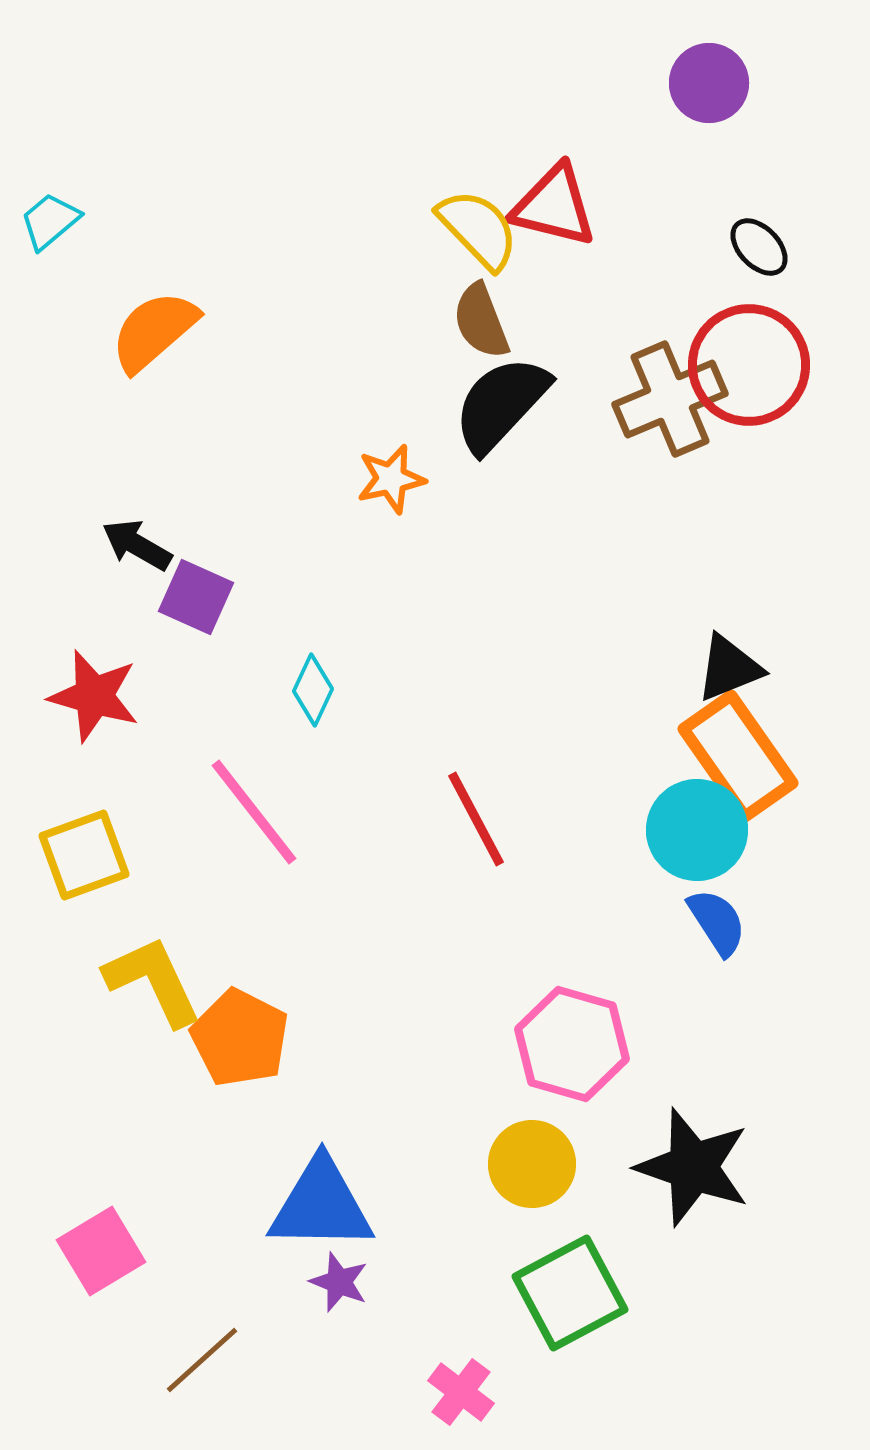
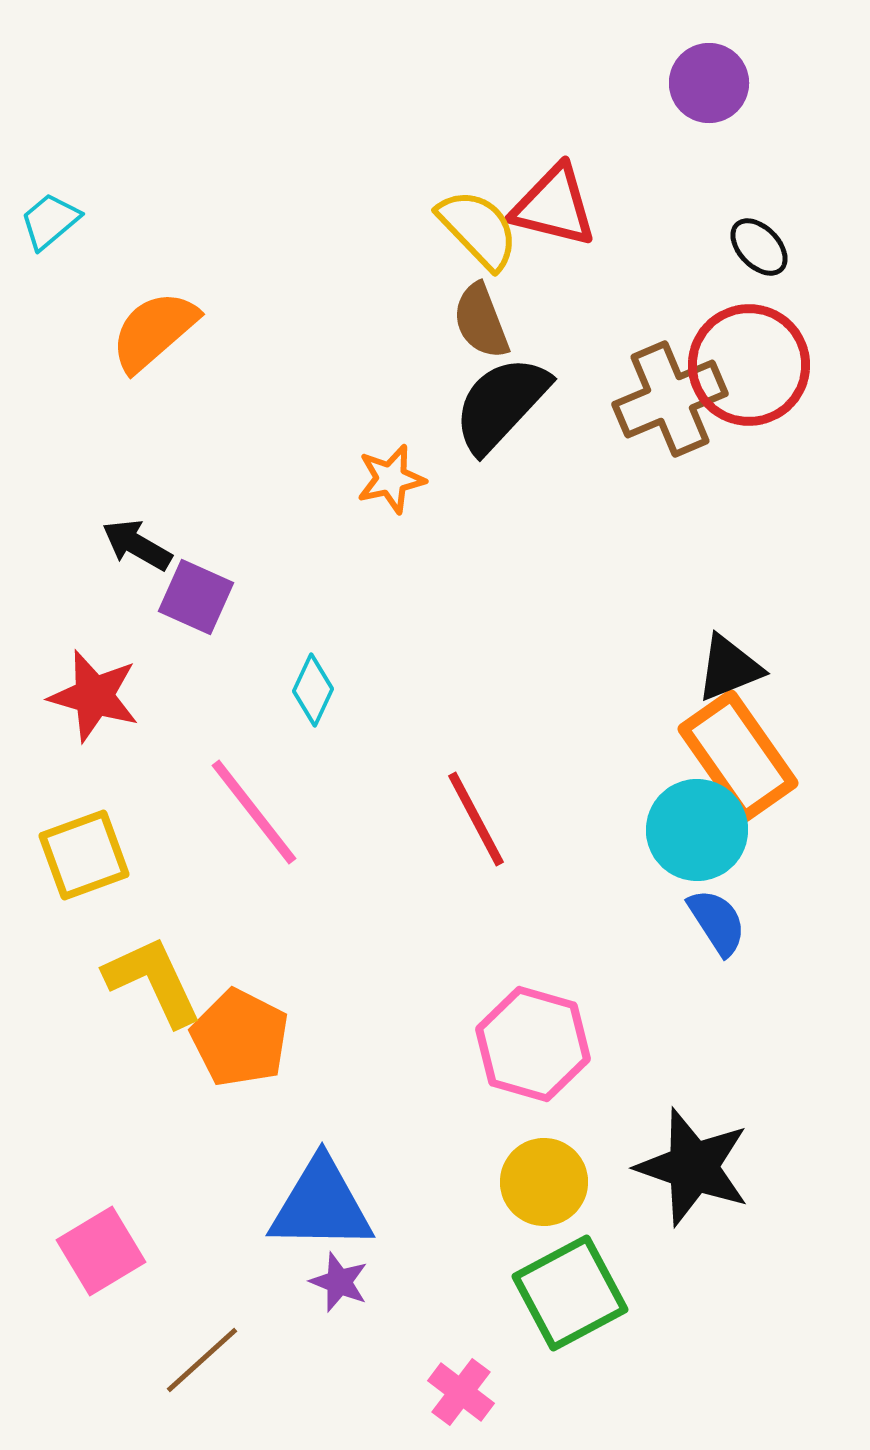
pink hexagon: moved 39 px left
yellow circle: moved 12 px right, 18 px down
